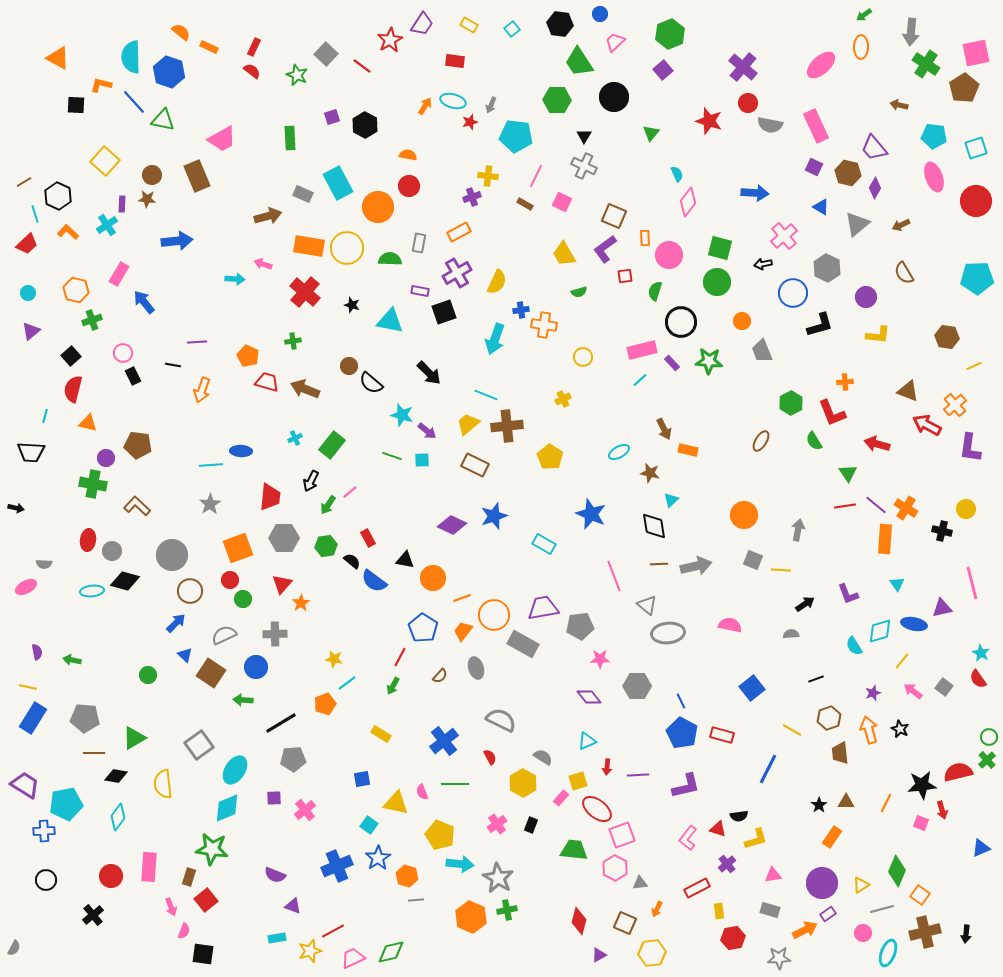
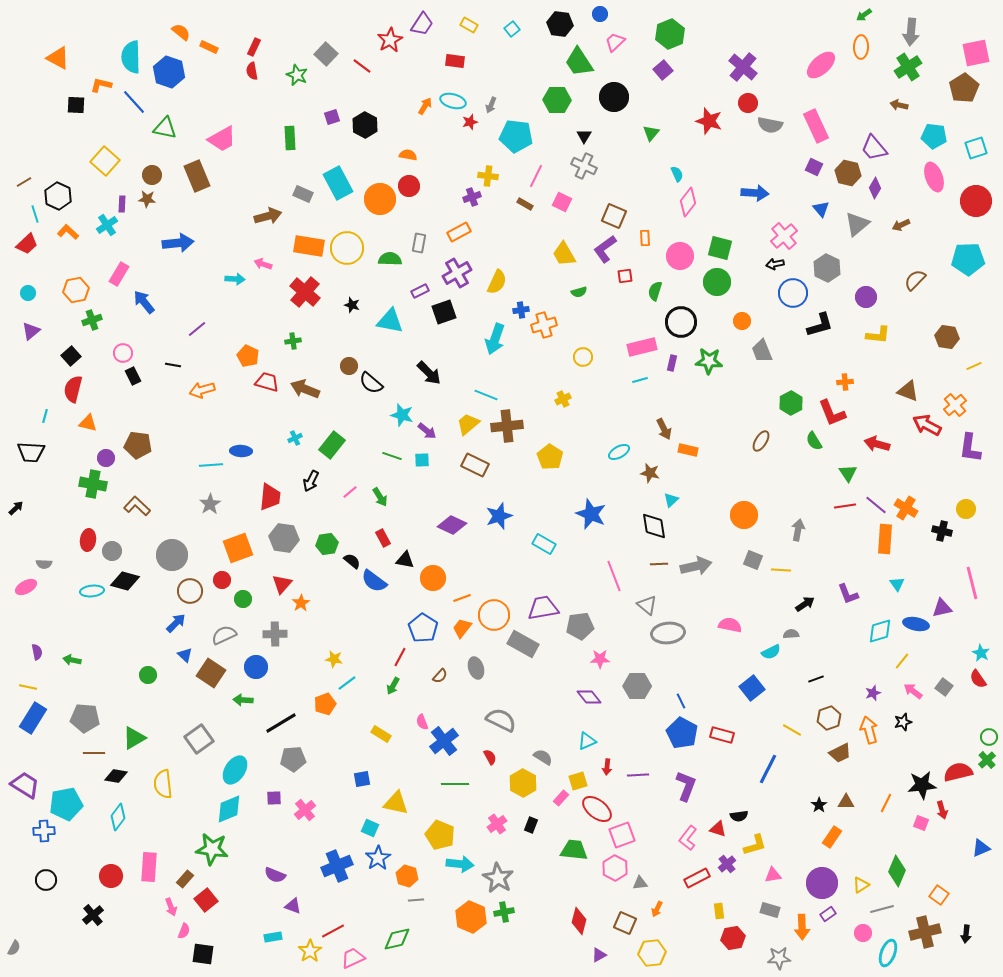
green cross at (926, 64): moved 18 px left, 3 px down; rotated 24 degrees clockwise
red semicircle at (252, 71): rotated 138 degrees counterclockwise
green triangle at (163, 120): moved 2 px right, 8 px down
orange circle at (378, 207): moved 2 px right, 8 px up
blue triangle at (821, 207): moved 2 px down; rotated 18 degrees clockwise
blue arrow at (177, 241): moved 1 px right, 2 px down
pink circle at (669, 255): moved 11 px right, 1 px down
black arrow at (763, 264): moved 12 px right
brown semicircle at (904, 273): moved 11 px right, 7 px down; rotated 75 degrees clockwise
cyan pentagon at (977, 278): moved 9 px left, 19 px up
orange hexagon at (76, 290): rotated 25 degrees counterclockwise
purple rectangle at (420, 291): rotated 36 degrees counterclockwise
orange cross at (544, 325): rotated 25 degrees counterclockwise
purple line at (197, 342): moved 13 px up; rotated 36 degrees counterclockwise
pink rectangle at (642, 350): moved 3 px up
purple rectangle at (672, 363): rotated 56 degrees clockwise
cyan line at (640, 380): rotated 28 degrees clockwise
orange arrow at (202, 390): rotated 55 degrees clockwise
green arrow at (328, 505): moved 52 px right, 8 px up; rotated 66 degrees counterclockwise
black arrow at (16, 508): rotated 56 degrees counterclockwise
blue star at (494, 516): moved 5 px right
gray hexagon at (284, 538): rotated 8 degrees clockwise
red rectangle at (368, 538): moved 15 px right
green hexagon at (326, 546): moved 1 px right, 2 px up
red circle at (230, 580): moved 8 px left
blue ellipse at (914, 624): moved 2 px right
orange trapezoid at (463, 631): moved 1 px left, 3 px up
cyan semicircle at (854, 646): moved 83 px left, 6 px down; rotated 84 degrees counterclockwise
black star at (900, 729): moved 3 px right, 7 px up; rotated 30 degrees clockwise
gray square at (199, 745): moved 6 px up
brown trapezoid at (840, 753): rotated 110 degrees counterclockwise
purple L-shape at (686, 786): rotated 56 degrees counterclockwise
pink semicircle at (422, 792): moved 70 px up
cyan diamond at (227, 808): moved 2 px right, 1 px down
cyan square at (369, 825): moved 1 px right, 3 px down; rotated 12 degrees counterclockwise
yellow L-shape at (756, 839): moved 1 px left, 6 px down
brown rectangle at (189, 877): moved 4 px left, 2 px down; rotated 24 degrees clockwise
red rectangle at (697, 888): moved 10 px up
orange square at (920, 895): moved 19 px right
green cross at (507, 910): moved 3 px left, 2 px down
orange arrow at (805, 930): moved 3 px left, 3 px up; rotated 115 degrees clockwise
cyan rectangle at (277, 938): moved 4 px left, 1 px up
yellow star at (310, 951): rotated 15 degrees counterclockwise
green diamond at (391, 952): moved 6 px right, 13 px up
